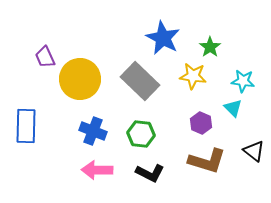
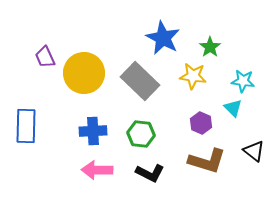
yellow circle: moved 4 px right, 6 px up
blue cross: rotated 24 degrees counterclockwise
